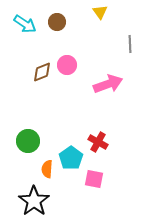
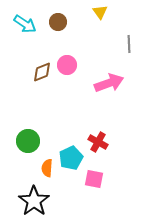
brown circle: moved 1 px right
gray line: moved 1 px left
pink arrow: moved 1 px right, 1 px up
cyan pentagon: rotated 10 degrees clockwise
orange semicircle: moved 1 px up
